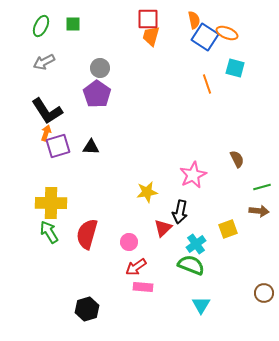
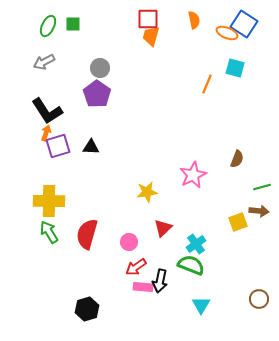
green ellipse: moved 7 px right
blue square: moved 39 px right, 13 px up
orange line: rotated 42 degrees clockwise
brown semicircle: rotated 48 degrees clockwise
yellow cross: moved 2 px left, 2 px up
black arrow: moved 20 px left, 69 px down
yellow square: moved 10 px right, 7 px up
brown circle: moved 5 px left, 6 px down
